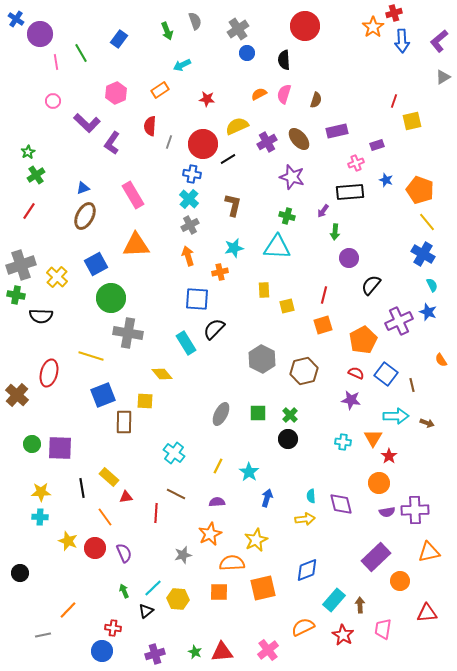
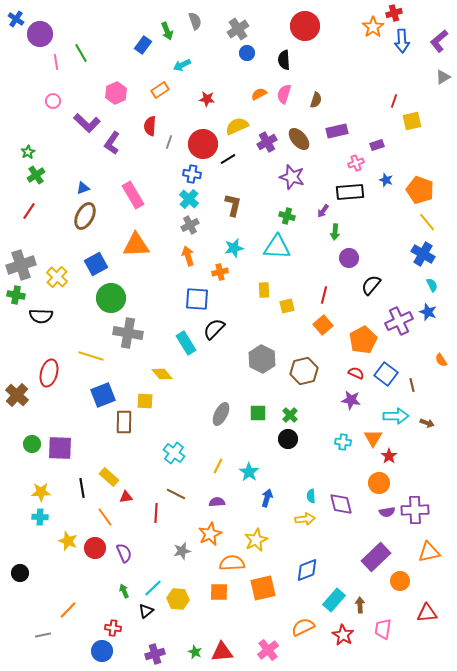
blue rectangle at (119, 39): moved 24 px right, 6 px down
orange square at (323, 325): rotated 24 degrees counterclockwise
gray star at (183, 555): moved 1 px left, 4 px up
